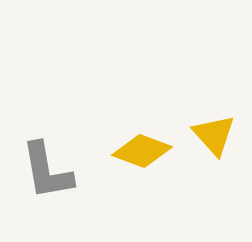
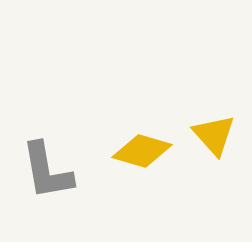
yellow diamond: rotated 4 degrees counterclockwise
